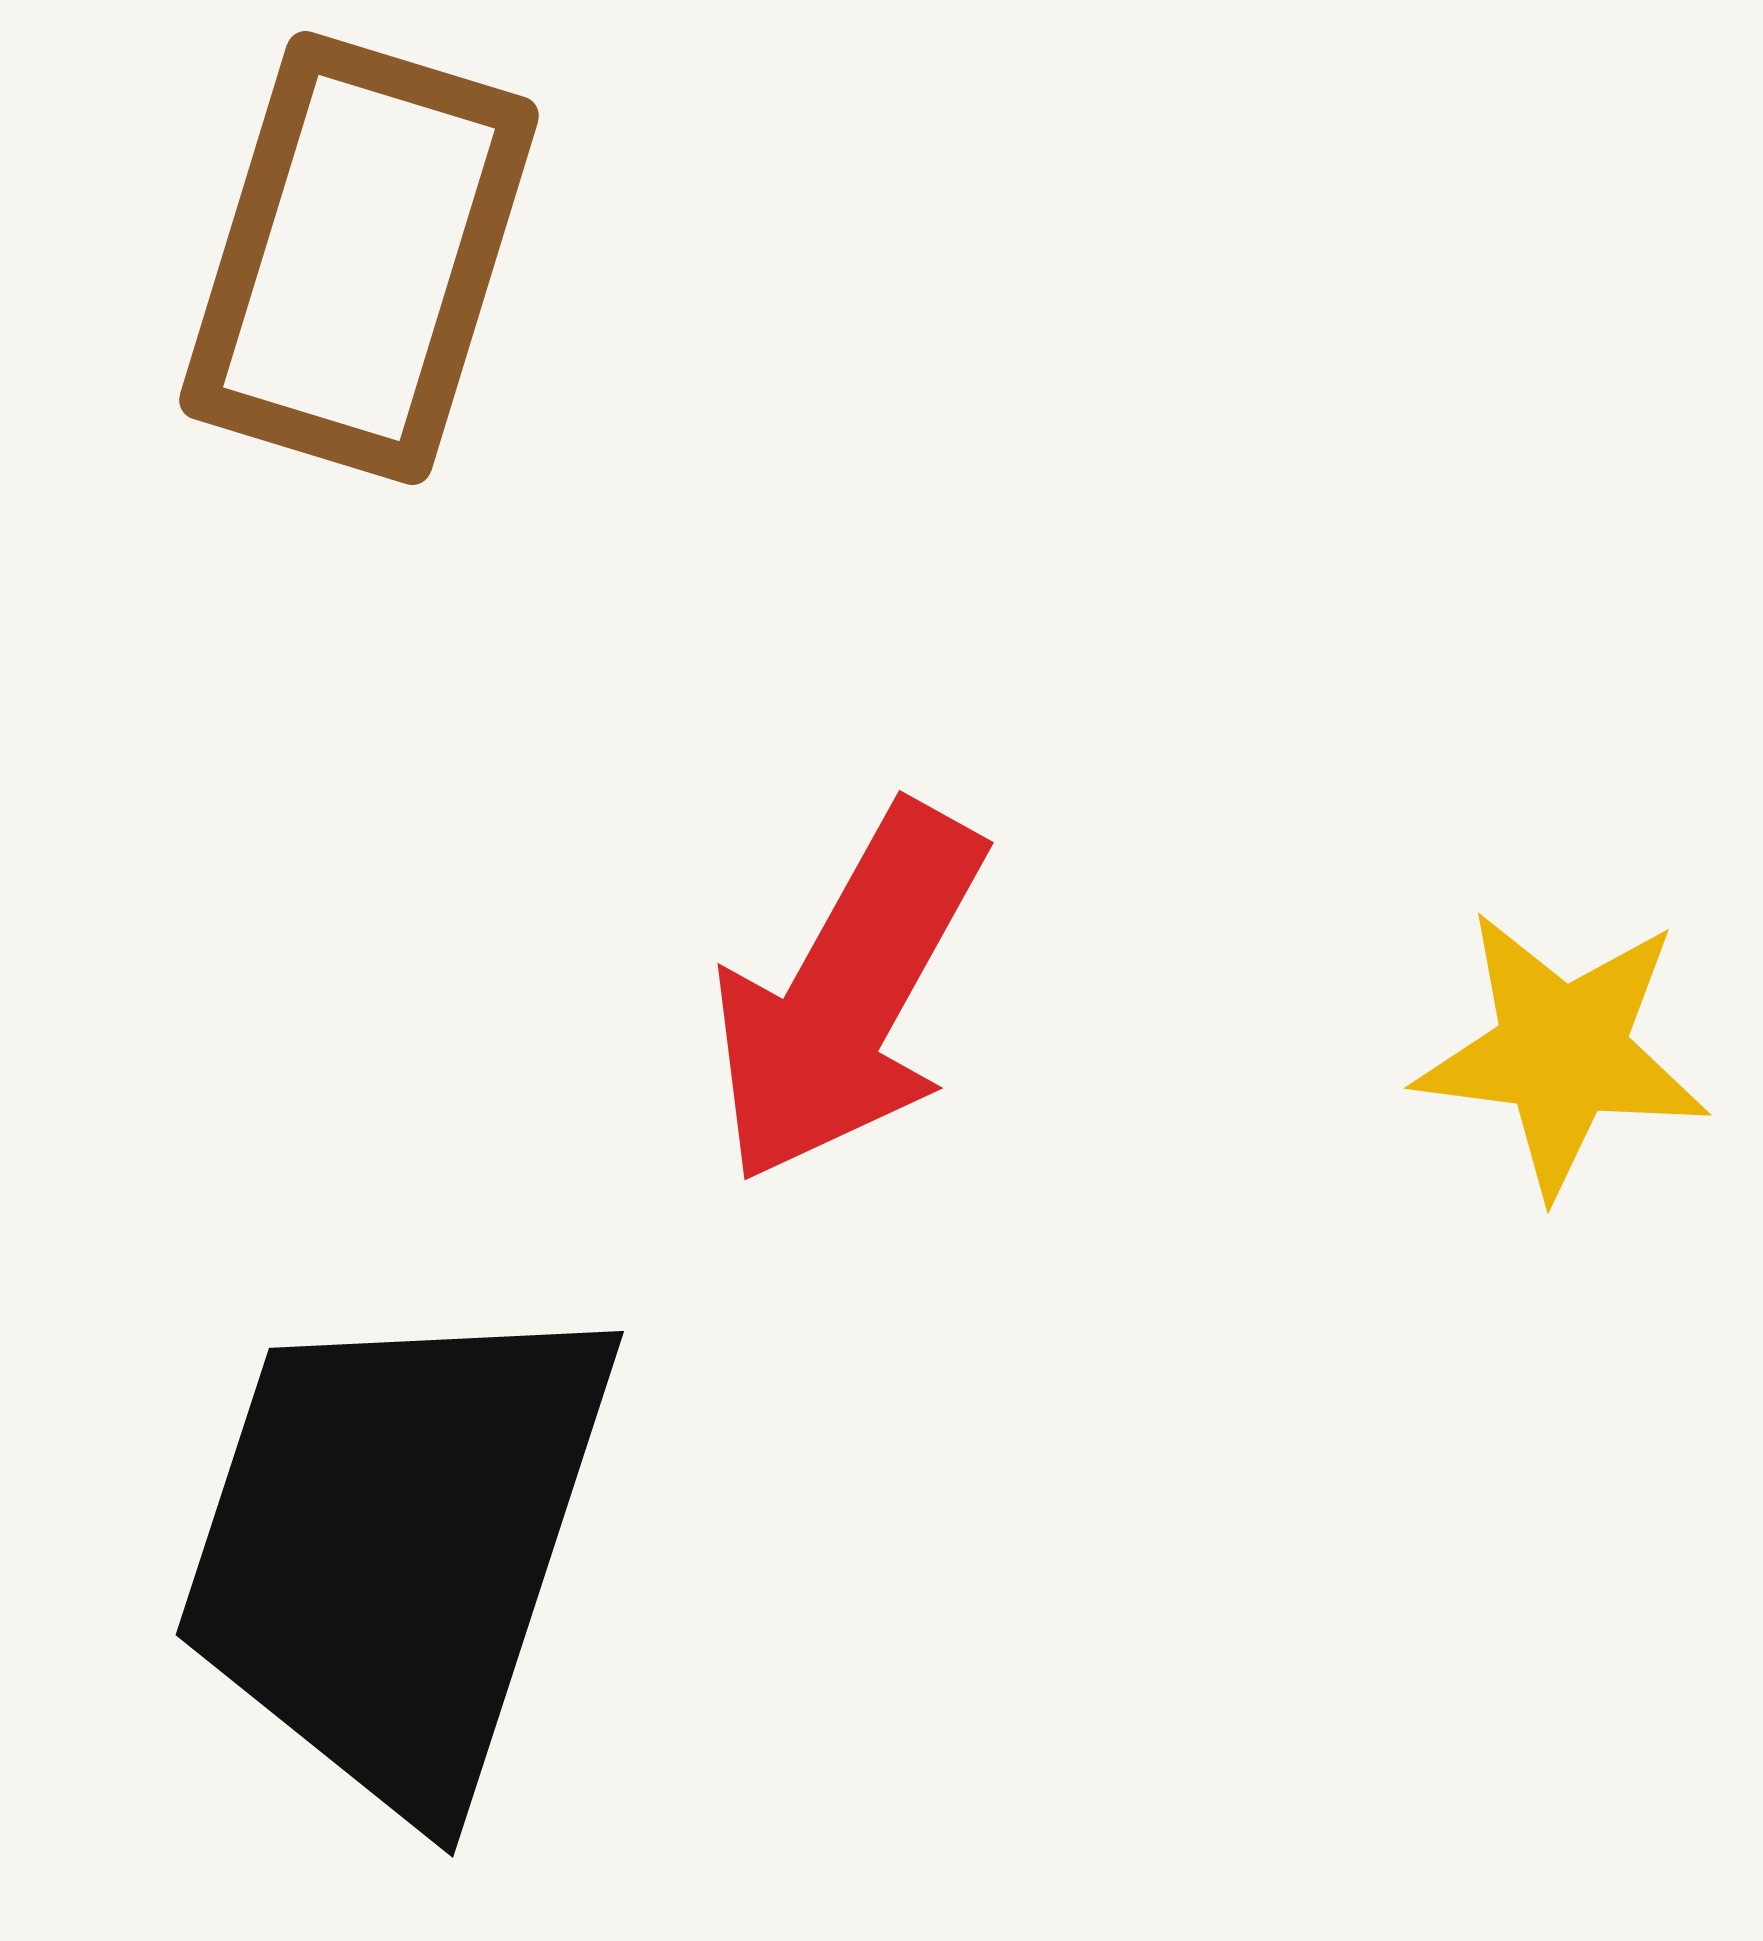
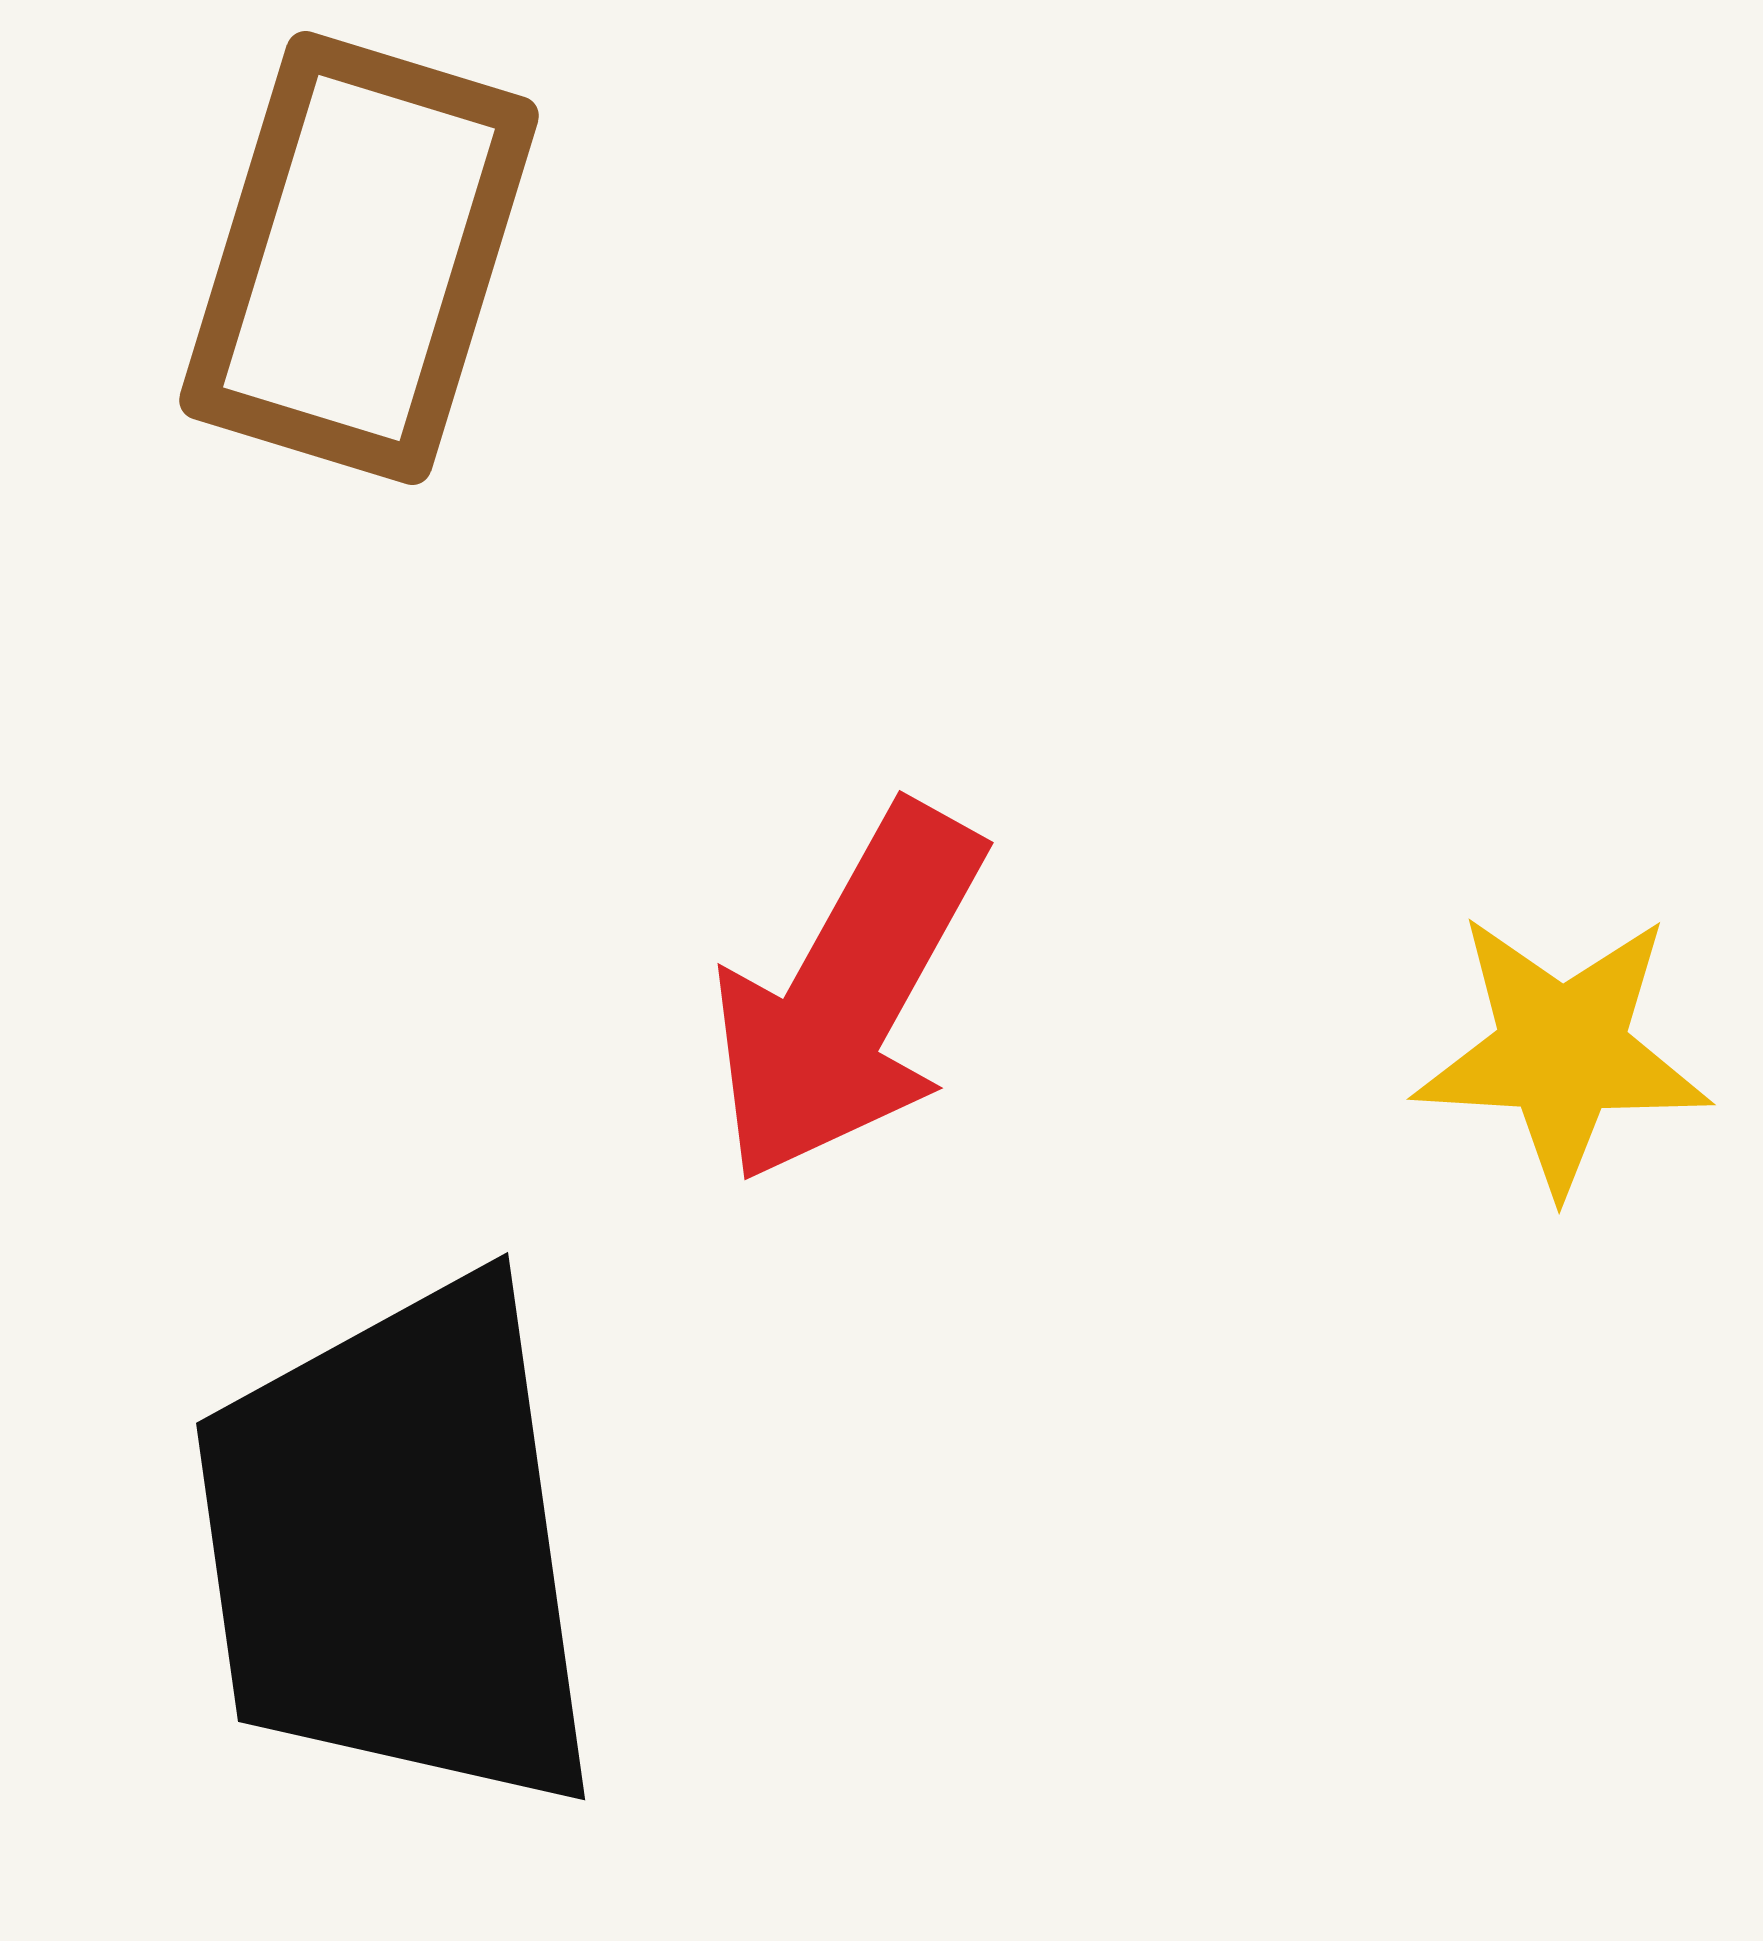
yellow star: rotated 4 degrees counterclockwise
black trapezoid: moved 2 px right, 1 px up; rotated 26 degrees counterclockwise
